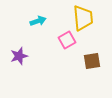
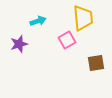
purple star: moved 12 px up
brown square: moved 4 px right, 2 px down
